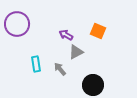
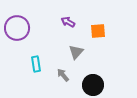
purple circle: moved 4 px down
orange square: rotated 28 degrees counterclockwise
purple arrow: moved 2 px right, 13 px up
gray triangle: rotated 21 degrees counterclockwise
gray arrow: moved 3 px right, 6 px down
